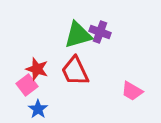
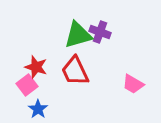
red star: moved 1 px left, 2 px up
pink trapezoid: moved 1 px right, 7 px up
